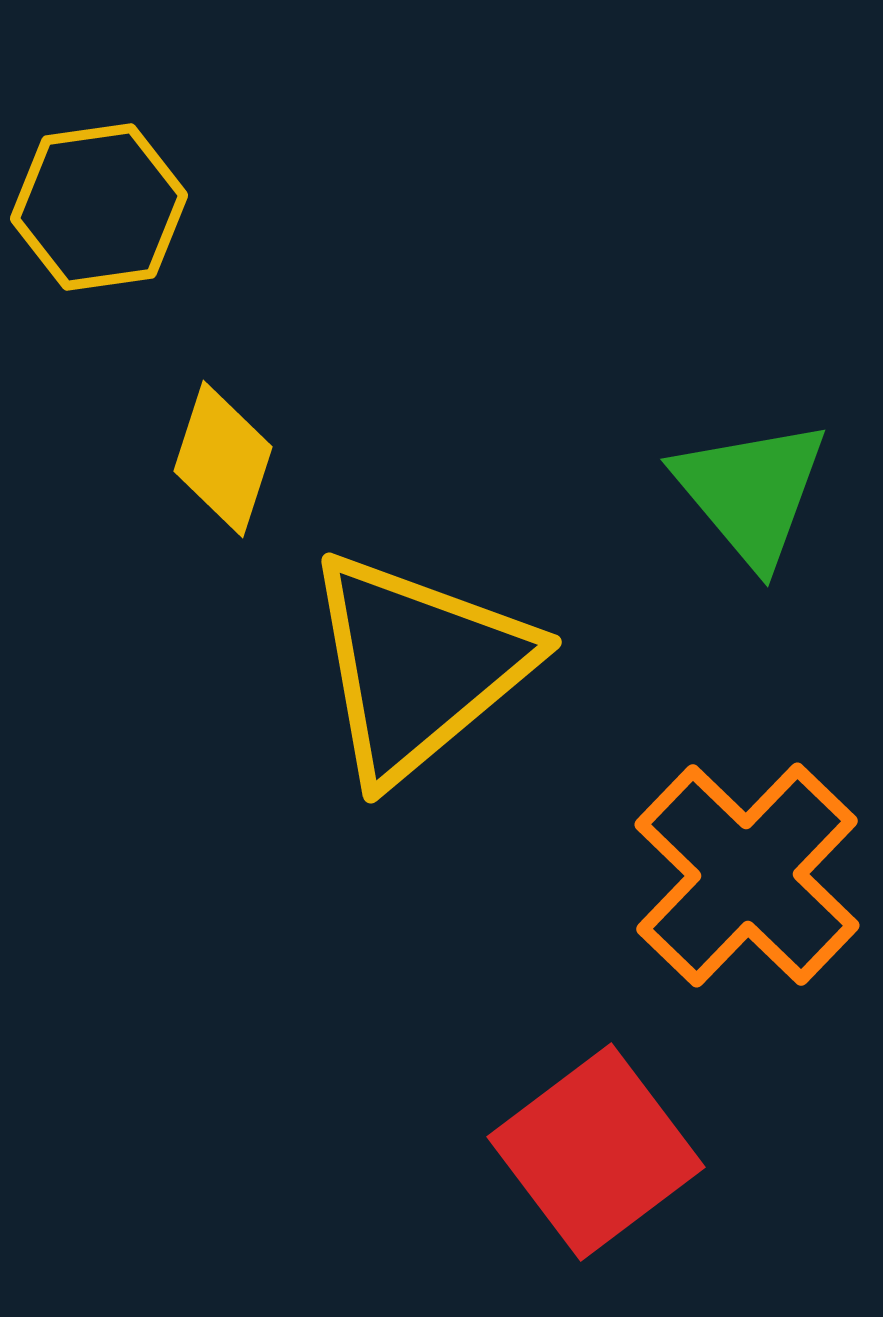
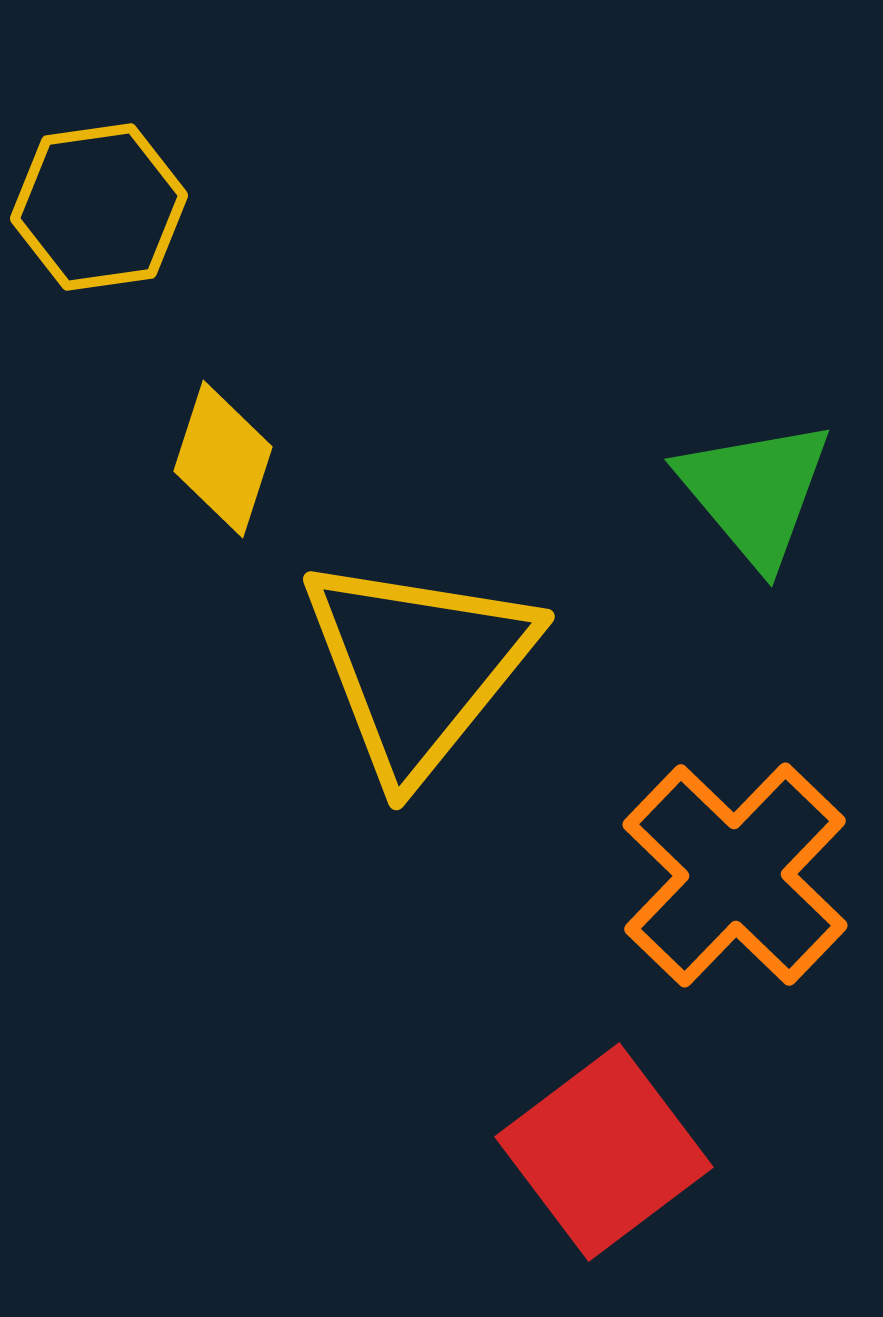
green triangle: moved 4 px right
yellow triangle: rotated 11 degrees counterclockwise
orange cross: moved 12 px left
red square: moved 8 px right
